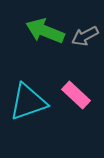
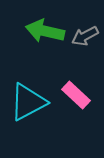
green arrow: rotated 9 degrees counterclockwise
cyan triangle: rotated 9 degrees counterclockwise
